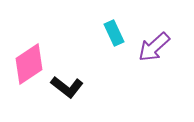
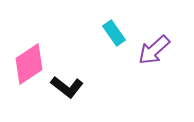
cyan rectangle: rotated 10 degrees counterclockwise
purple arrow: moved 3 px down
